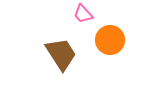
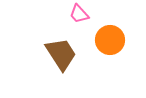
pink trapezoid: moved 4 px left
